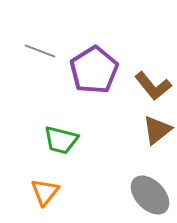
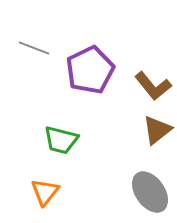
gray line: moved 6 px left, 3 px up
purple pentagon: moved 4 px left; rotated 6 degrees clockwise
gray ellipse: moved 3 px up; rotated 9 degrees clockwise
